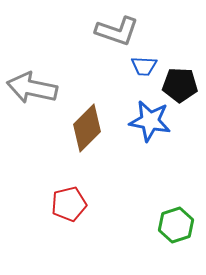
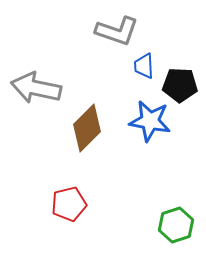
blue trapezoid: rotated 84 degrees clockwise
gray arrow: moved 4 px right
